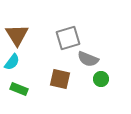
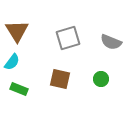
brown triangle: moved 4 px up
gray semicircle: moved 23 px right, 17 px up
